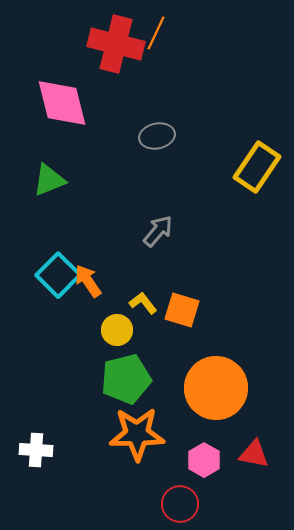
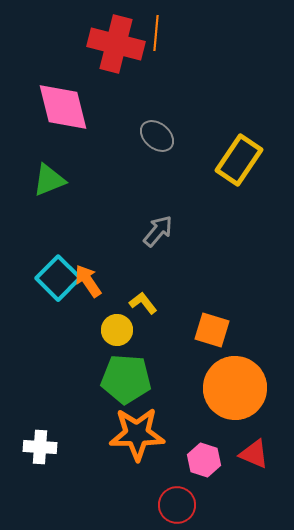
orange line: rotated 20 degrees counterclockwise
pink diamond: moved 1 px right, 4 px down
gray ellipse: rotated 52 degrees clockwise
yellow rectangle: moved 18 px left, 7 px up
cyan square: moved 3 px down
orange square: moved 30 px right, 20 px down
green pentagon: rotated 18 degrees clockwise
orange circle: moved 19 px right
white cross: moved 4 px right, 3 px up
red triangle: rotated 12 degrees clockwise
pink hexagon: rotated 12 degrees counterclockwise
red circle: moved 3 px left, 1 px down
